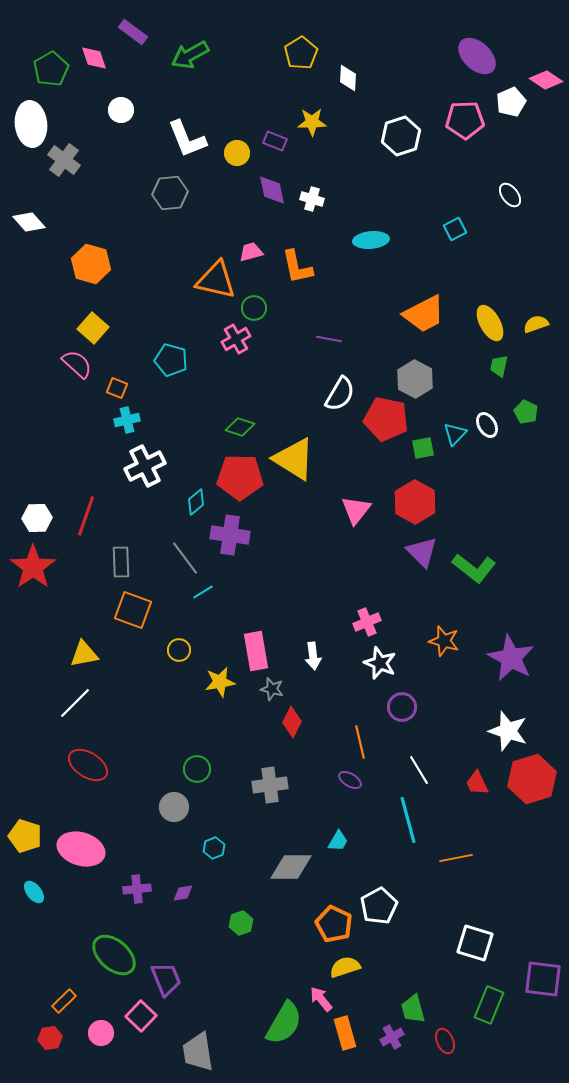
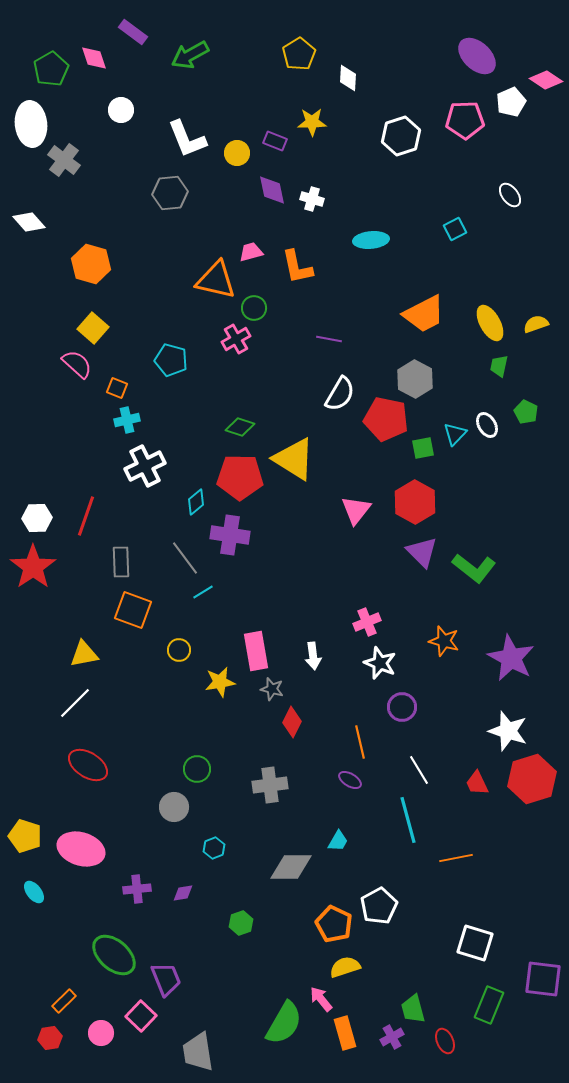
yellow pentagon at (301, 53): moved 2 px left, 1 px down
